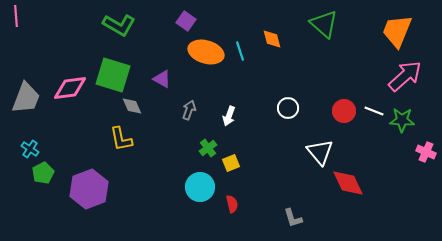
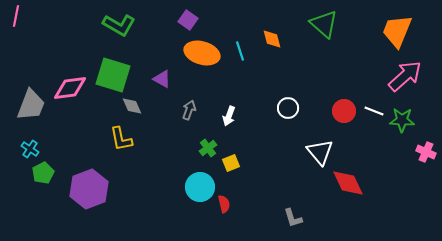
pink line: rotated 15 degrees clockwise
purple square: moved 2 px right, 1 px up
orange ellipse: moved 4 px left, 1 px down
gray trapezoid: moved 5 px right, 7 px down
red semicircle: moved 8 px left
